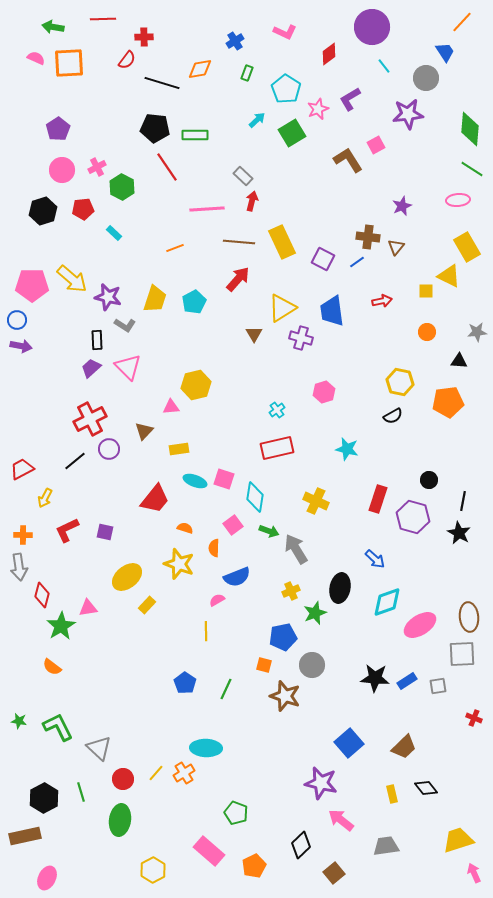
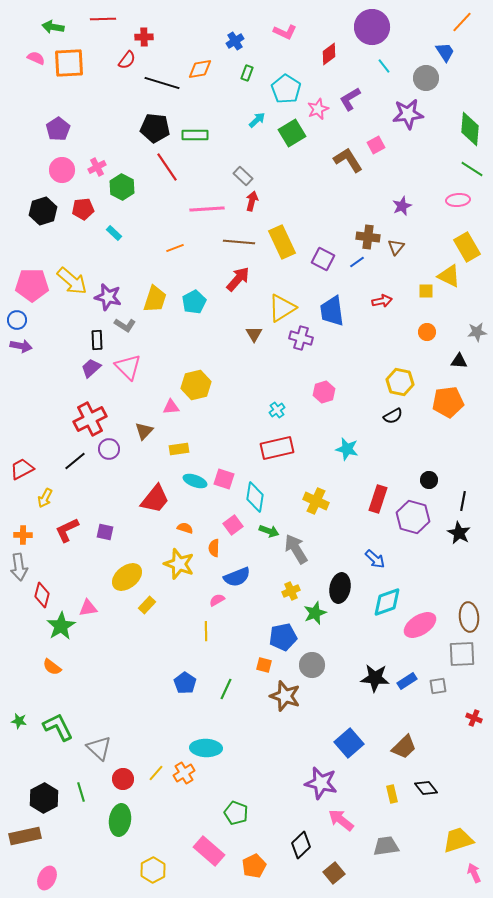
yellow arrow at (72, 279): moved 2 px down
